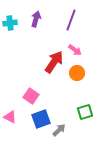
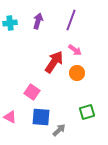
purple arrow: moved 2 px right, 2 px down
pink square: moved 1 px right, 4 px up
green square: moved 2 px right
blue square: moved 2 px up; rotated 24 degrees clockwise
